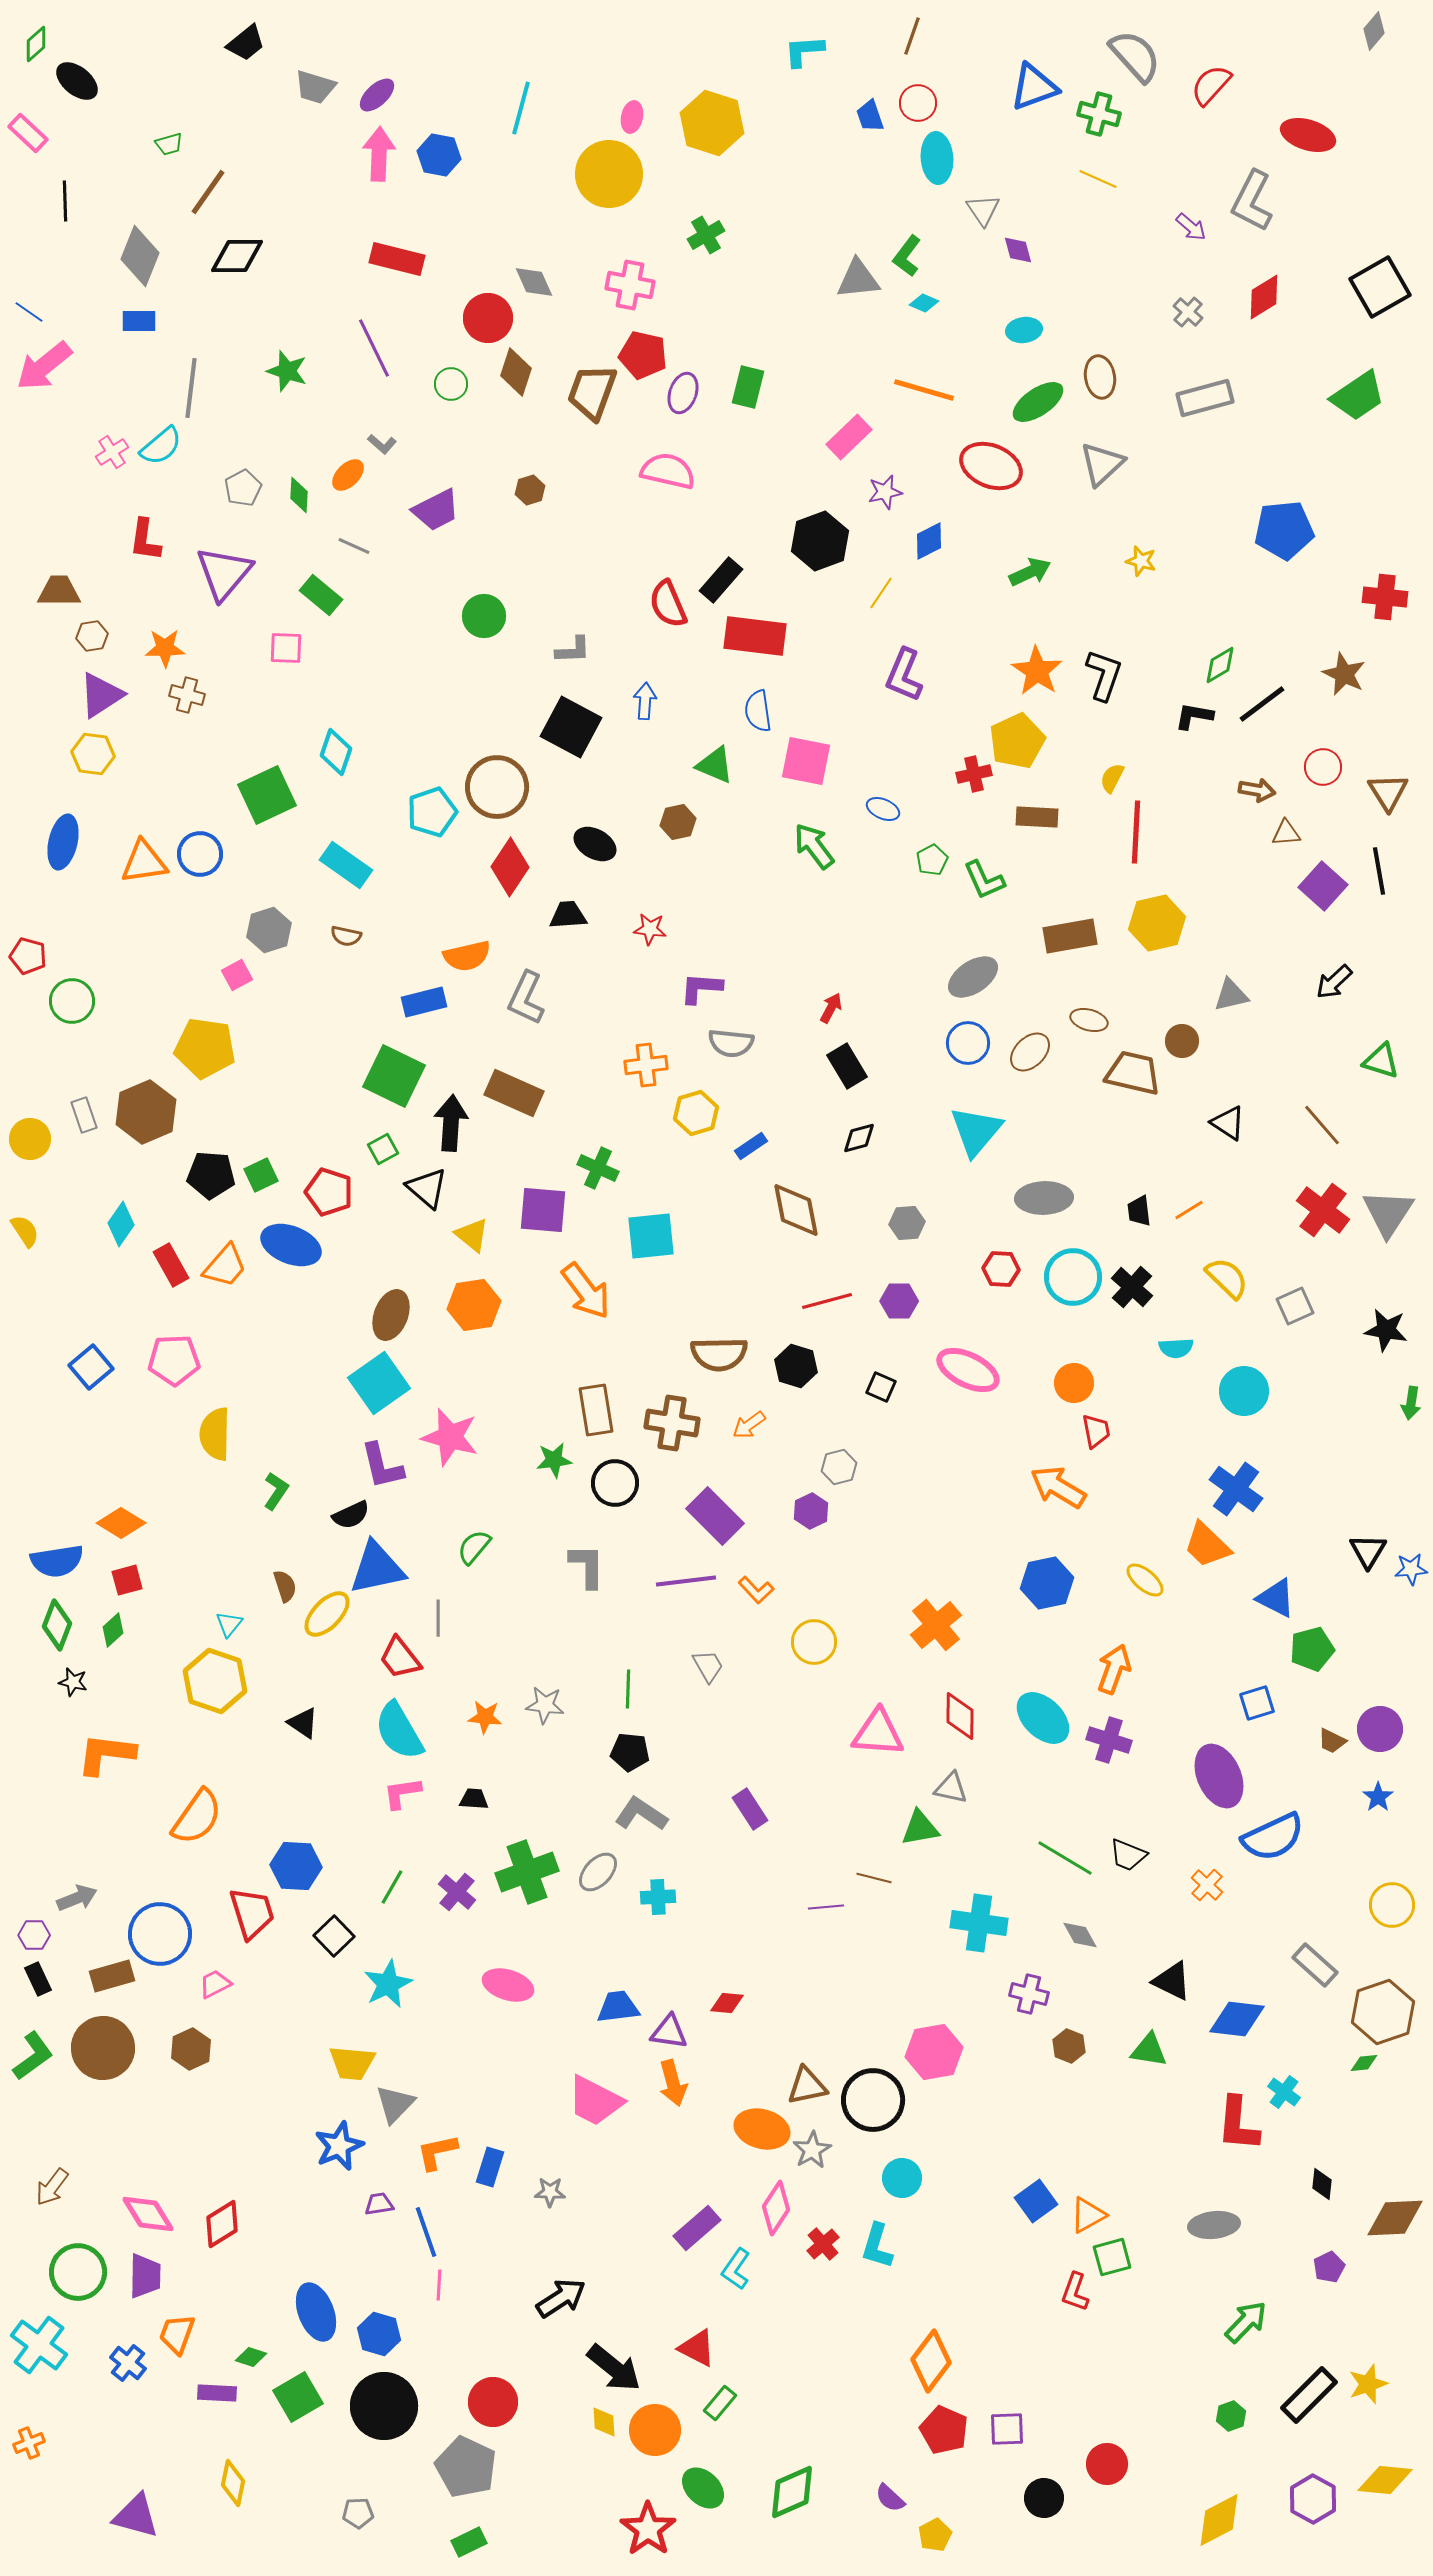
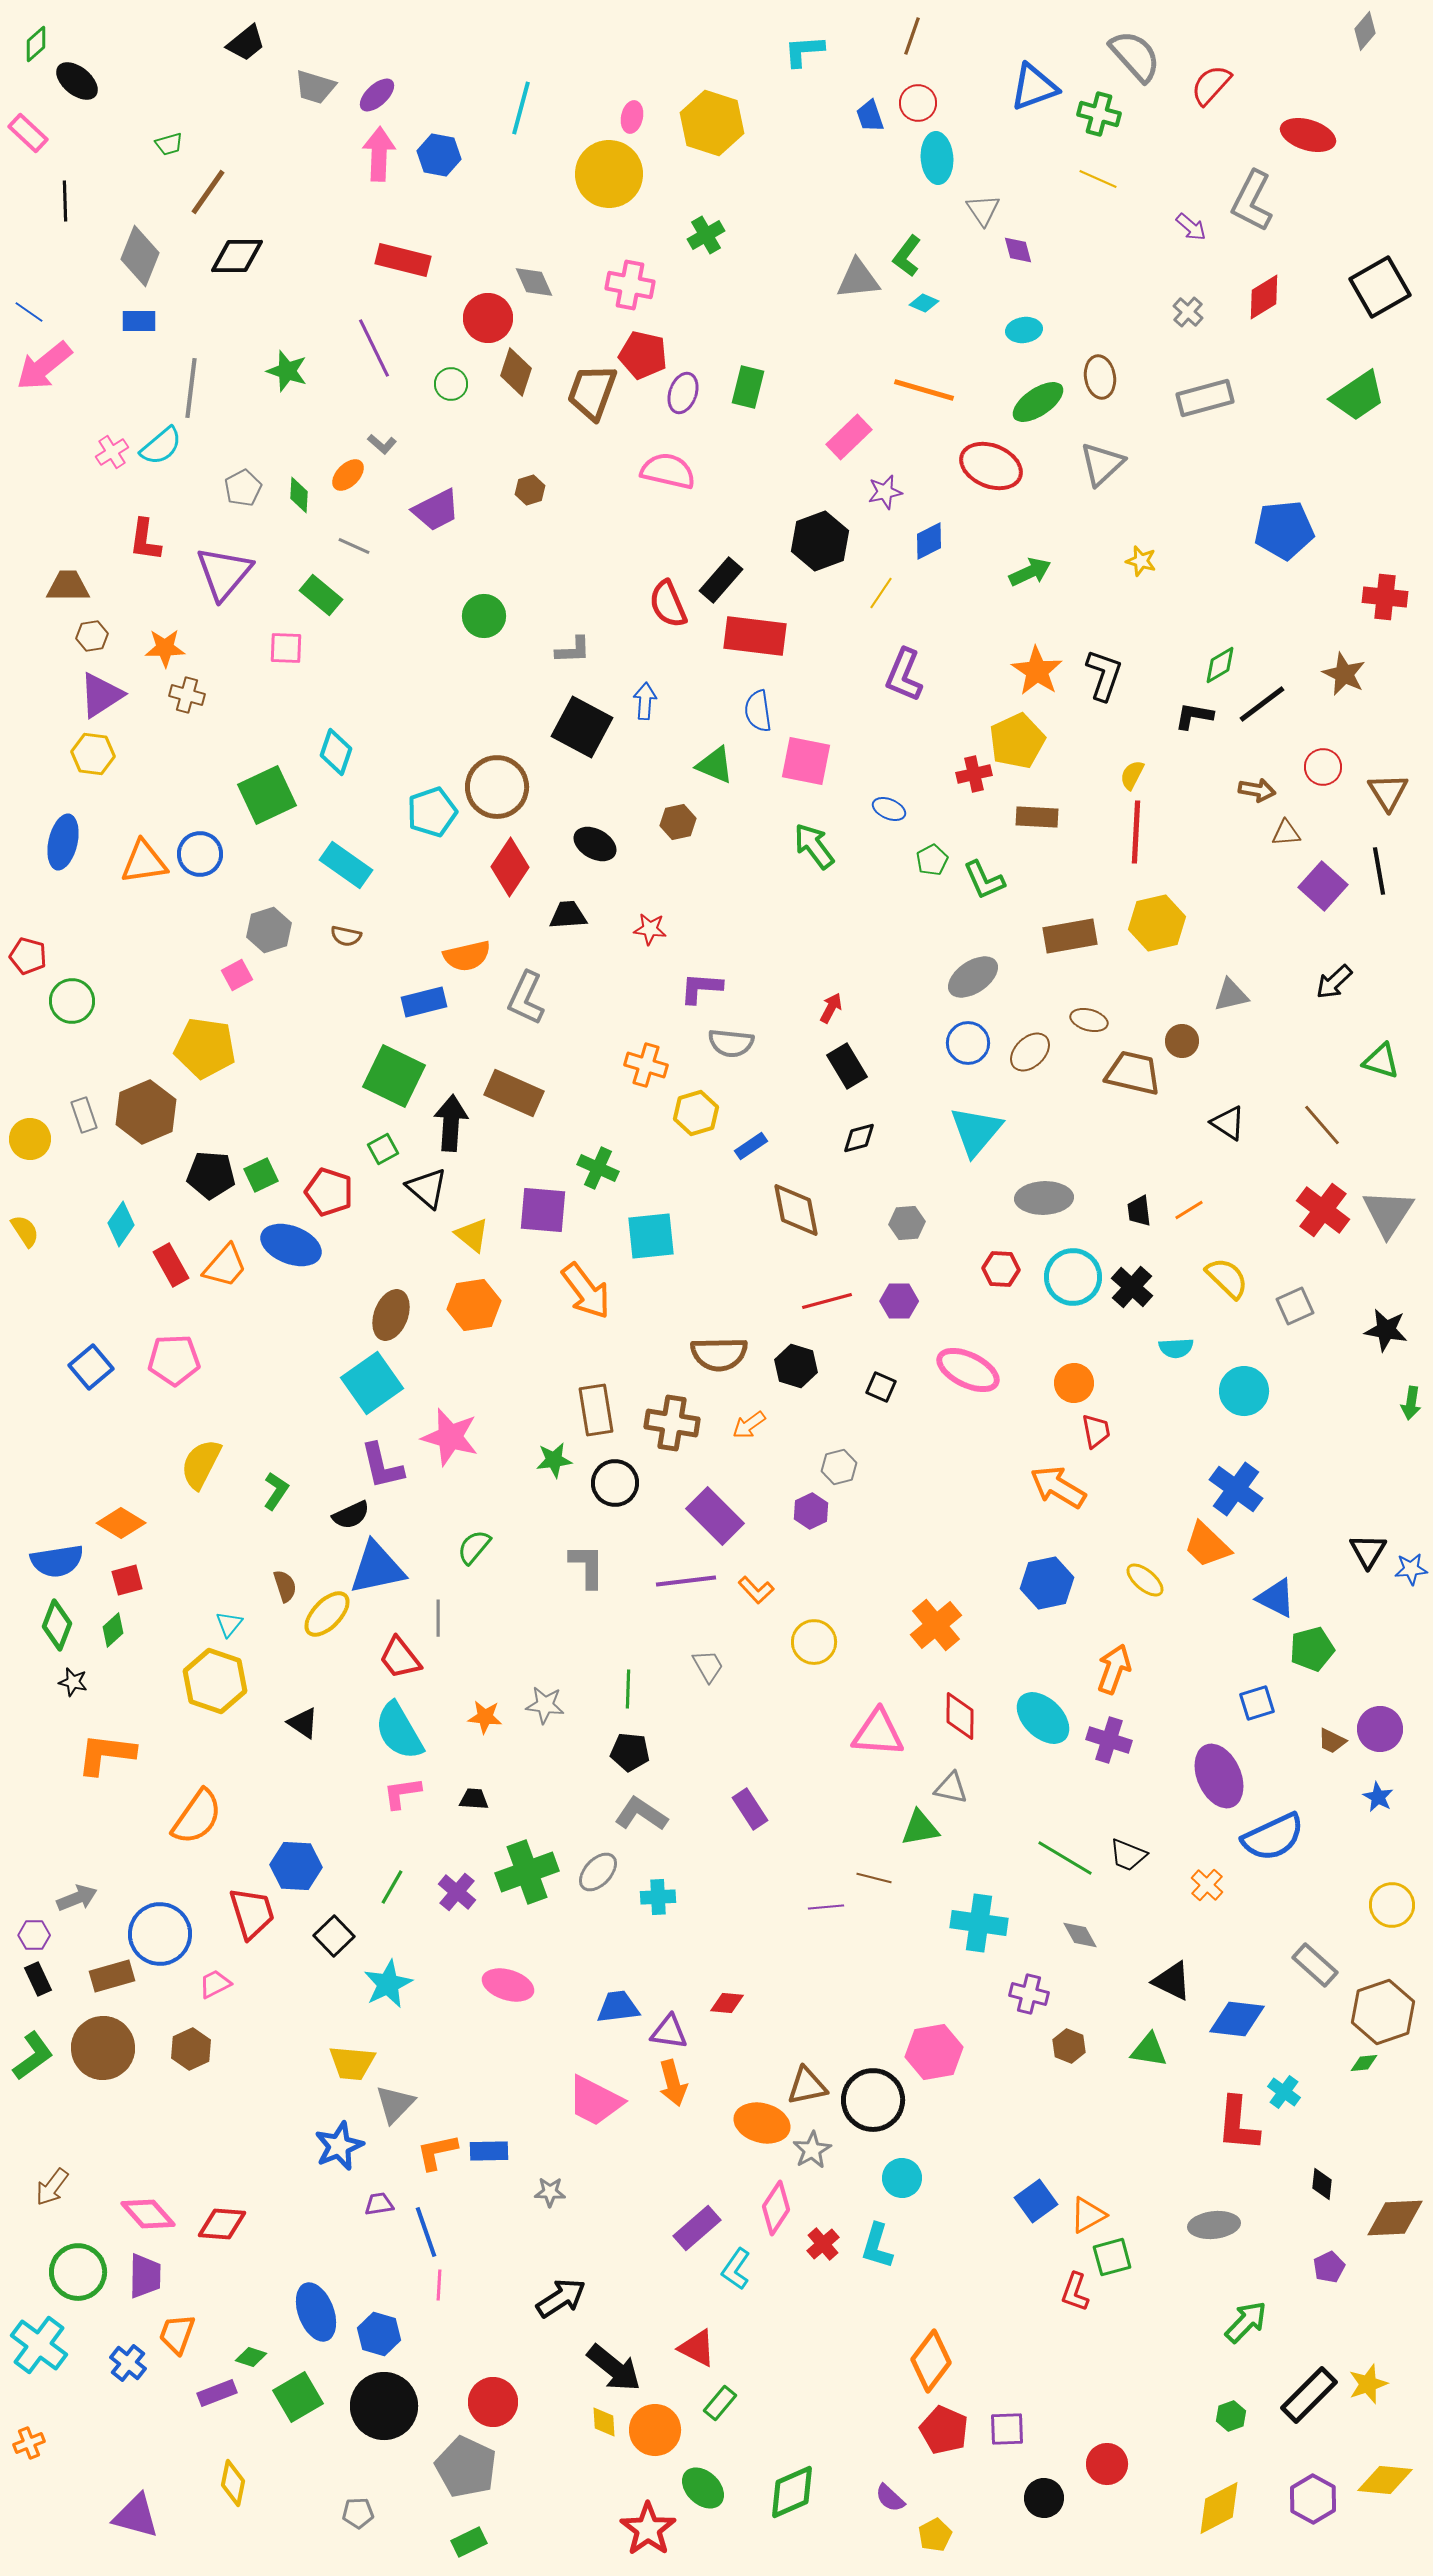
gray diamond at (1374, 31): moved 9 px left
red rectangle at (397, 259): moved 6 px right, 1 px down
brown trapezoid at (59, 591): moved 9 px right, 5 px up
black square at (571, 727): moved 11 px right
yellow semicircle at (1112, 778): moved 20 px right, 3 px up
blue ellipse at (883, 809): moved 6 px right
orange cross at (646, 1065): rotated 24 degrees clockwise
cyan square at (379, 1383): moved 7 px left
yellow semicircle at (215, 1434): moved 14 px left, 30 px down; rotated 26 degrees clockwise
blue star at (1378, 1797): rotated 8 degrees counterclockwise
orange ellipse at (762, 2129): moved 6 px up
blue rectangle at (490, 2167): moved 1 px left, 16 px up; rotated 72 degrees clockwise
pink diamond at (148, 2214): rotated 10 degrees counterclockwise
red diamond at (222, 2224): rotated 36 degrees clockwise
purple rectangle at (217, 2393): rotated 24 degrees counterclockwise
yellow diamond at (1219, 2520): moved 12 px up
